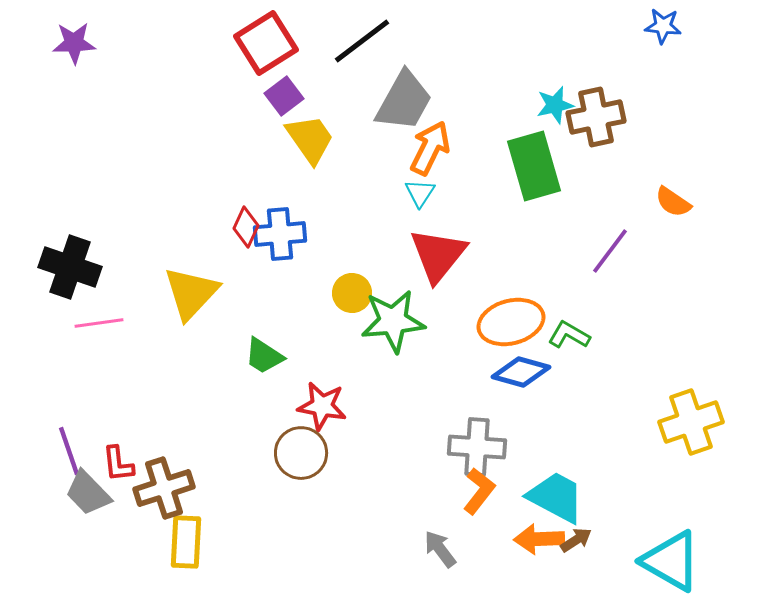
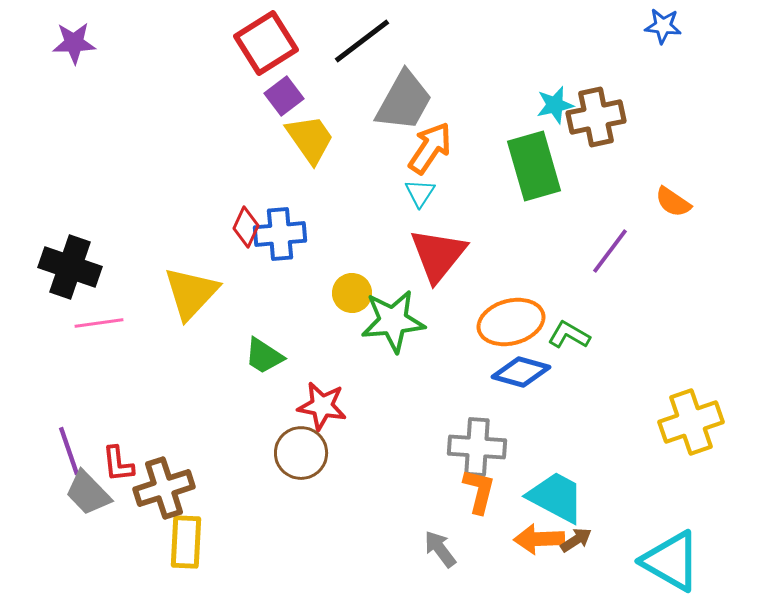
orange arrow at (430, 148): rotated 8 degrees clockwise
orange L-shape at (479, 491): rotated 24 degrees counterclockwise
